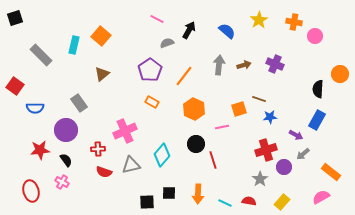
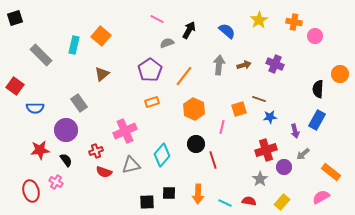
orange rectangle at (152, 102): rotated 48 degrees counterclockwise
pink line at (222, 127): rotated 64 degrees counterclockwise
purple arrow at (296, 135): moved 1 px left, 4 px up; rotated 48 degrees clockwise
red cross at (98, 149): moved 2 px left, 2 px down; rotated 16 degrees counterclockwise
pink cross at (62, 182): moved 6 px left
